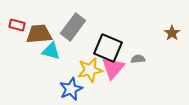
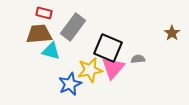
red rectangle: moved 27 px right, 12 px up
blue star: moved 1 px left, 5 px up
